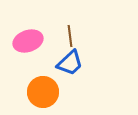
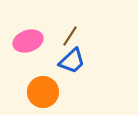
brown line: rotated 40 degrees clockwise
blue trapezoid: moved 2 px right, 2 px up
